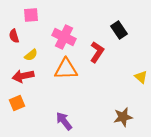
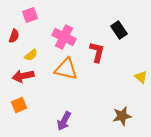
pink square: moved 1 px left; rotated 14 degrees counterclockwise
red semicircle: rotated 144 degrees counterclockwise
red L-shape: rotated 20 degrees counterclockwise
orange triangle: rotated 15 degrees clockwise
orange square: moved 2 px right, 2 px down
brown star: moved 1 px left, 1 px up
purple arrow: rotated 114 degrees counterclockwise
